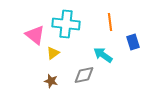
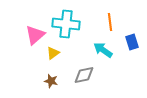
pink triangle: rotated 40 degrees clockwise
blue rectangle: moved 1 px left
cyan arrow: moved 5 px up
